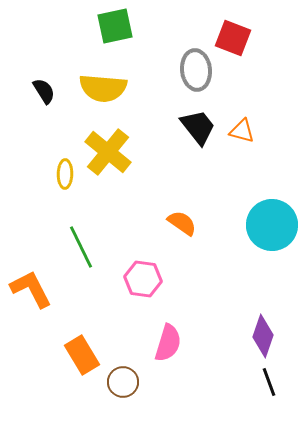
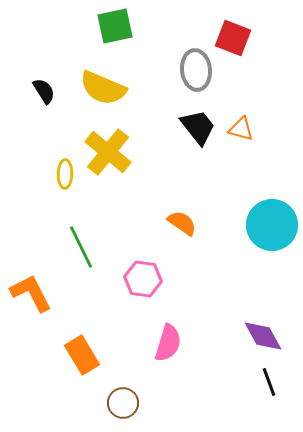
yellow semicircle: rotated 18 degrees clockwise
orange triangle: moved 1 px left, 2 px up
orange L-shape: moved 4 px down
purple diamond: rotated 48 degrees counterclockwise
brown circle: moved 21 px down
